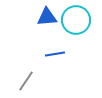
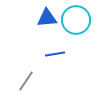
blue triangle: moved 1 px down
